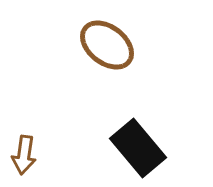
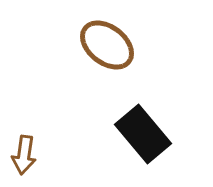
black rectangle: moved 5 px right, 14 px up
